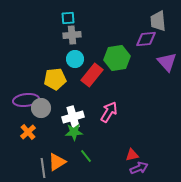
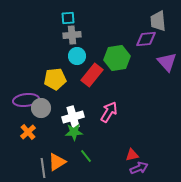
cyan circle: moved 2 px right, 3 px up
